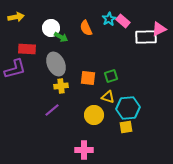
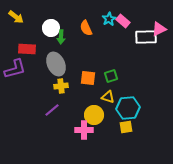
yellow arrow: rotated 49 degrees clockwise
green arrow: rotated 64 degrees clockwise
pink cross: moved 20 px up
